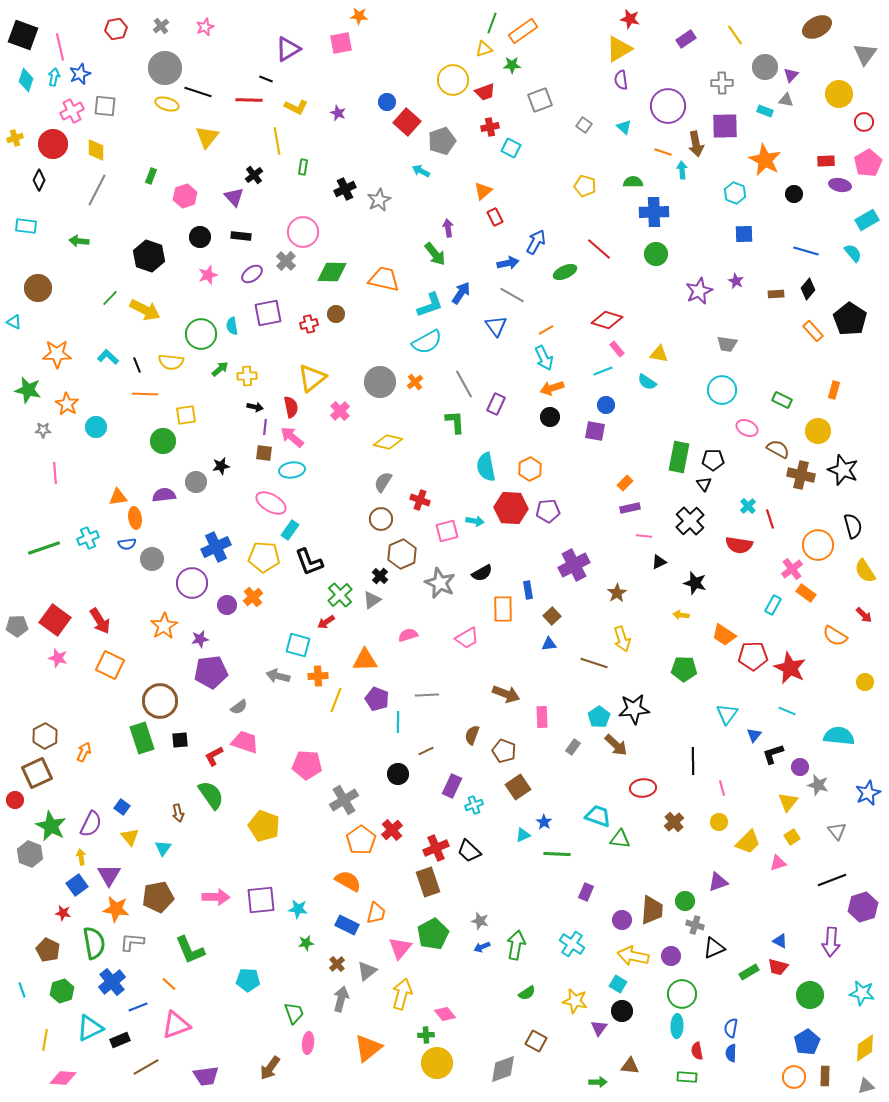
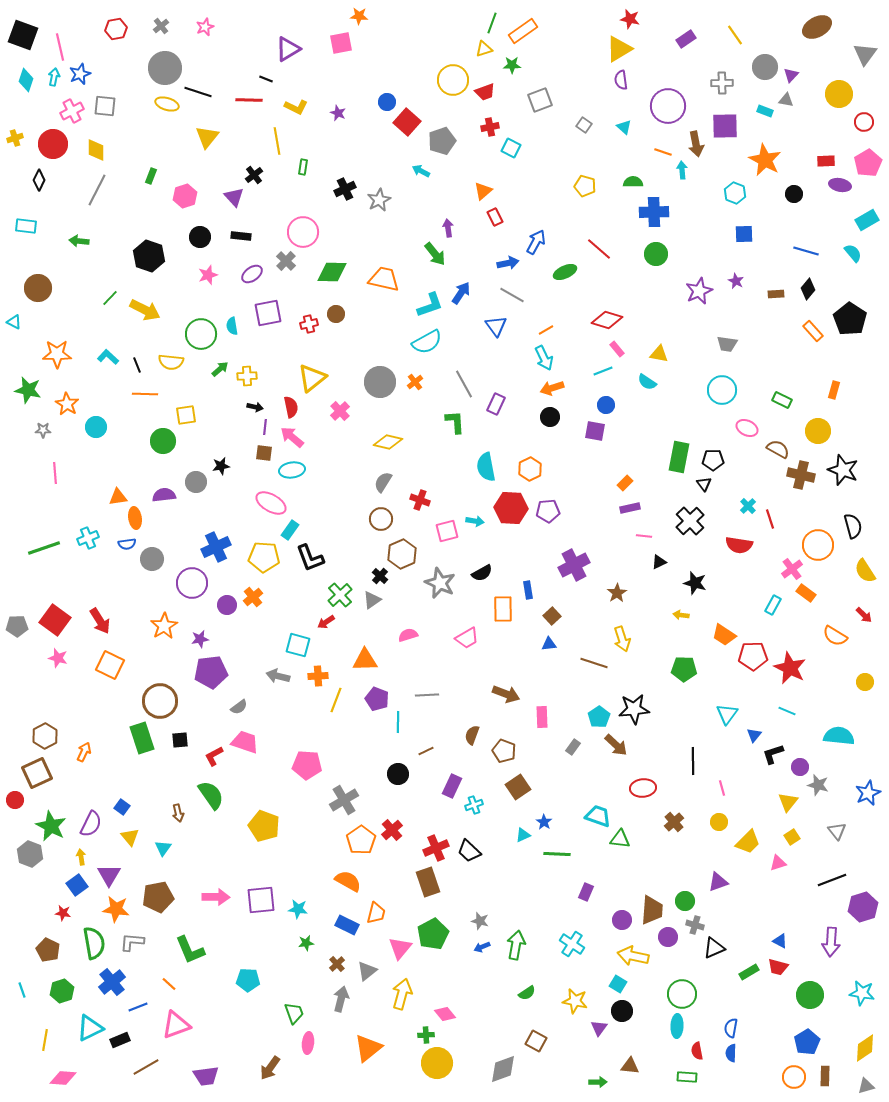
black L-shape at (309, 562): moved 1 px right, 4 px up
purple circle at (671, 956): moved 3 px left, 19 px up
